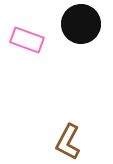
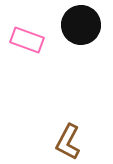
black circle: moved 1 px down
